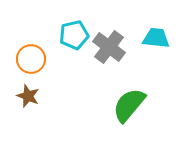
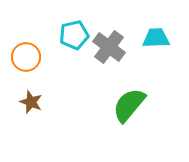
cyan trapezoid: rotated 8 degrees counterclockwise
orange circle: moved 5 px left, 2 px up
brown star: moved 3 px right, 6 px down
